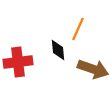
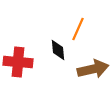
red cross: rotated 12 degrees clockwise
brown arrow: rotated 32 degrees counterclockwise
